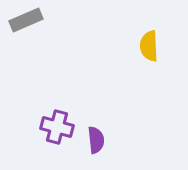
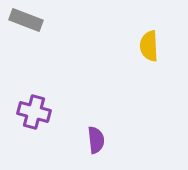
gray rectangle: rotated 44 degrees clockwise
purple cross: moved 23 px left, 15 px up
